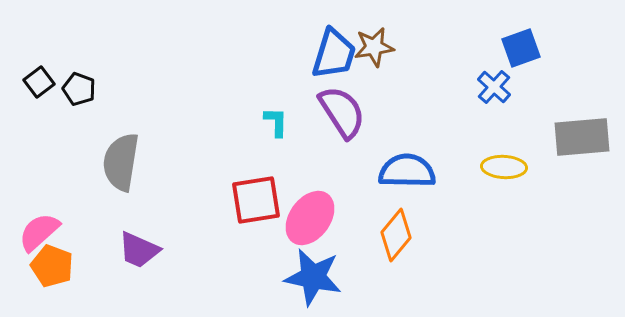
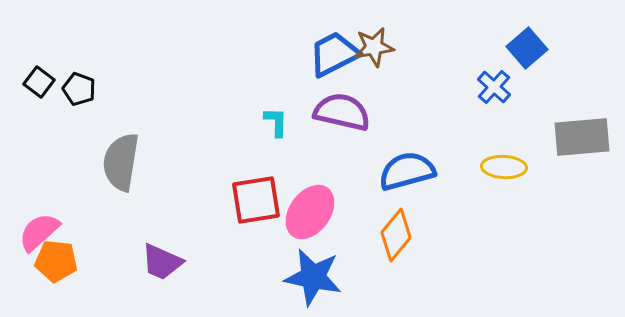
blue square: moved 6 px right; rotated 21 degrees counterclockwise
blue trapezoid: rotated 134 degrees counterclockwise
black square: rotated 16 degrees counterclockwise
purple semicircle: rotated 44 degrees counterclockwise
blue semicircle: rotated 16 degrees counterclockwise
pink ellipse: moved 6 px up
purple trapezoid: moved 23 px right, 12 px down
orange pentagon: moved 4 px right, 5 px up; rotated 15 degrees counterclockwise
